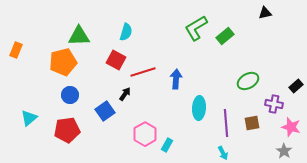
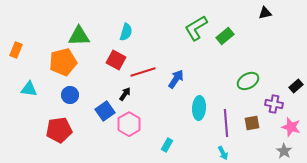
blue arrow: rotated 30 degrees clockwise
cyan triangle: moved 29 px up; rotated 48 degrees clockwise
red pentagon: moved 8 px left
pink hexagon: moved 16 px left, 10 px up
